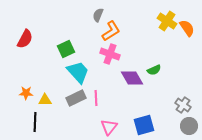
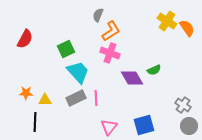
pink cross: moved 1 px up
